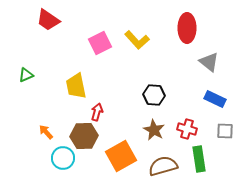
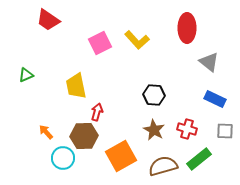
green rectangle: rotated 60 degrees clockwise
